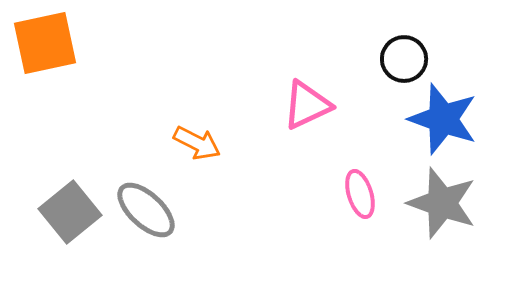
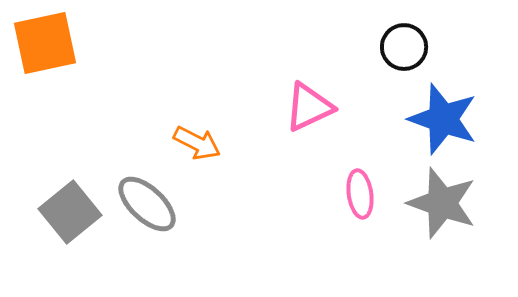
black circle: moved 12 px up
pink triangle: moved 2 px right, 2 px down
pink ellipse: rotated 9 degrees clockwise
gray ellipse: moved 1 px right, 6 px up
